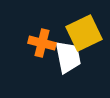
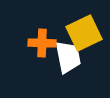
orange cross: rotated 12 degrees counterclockwise
